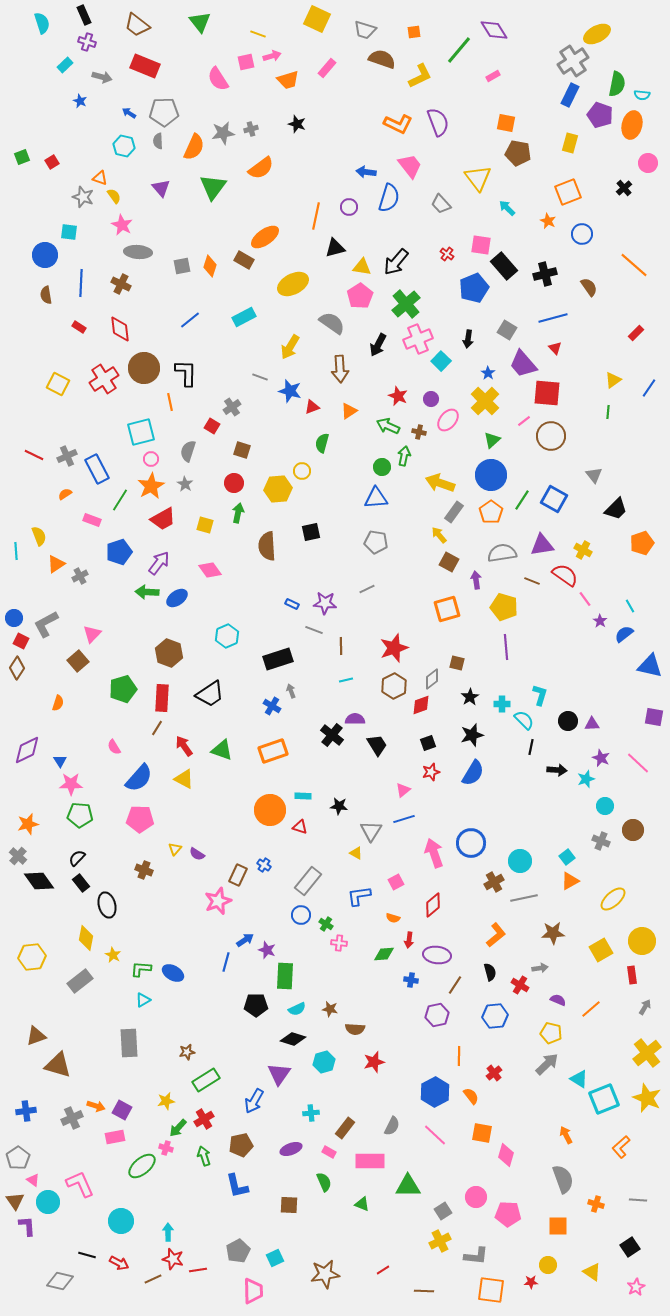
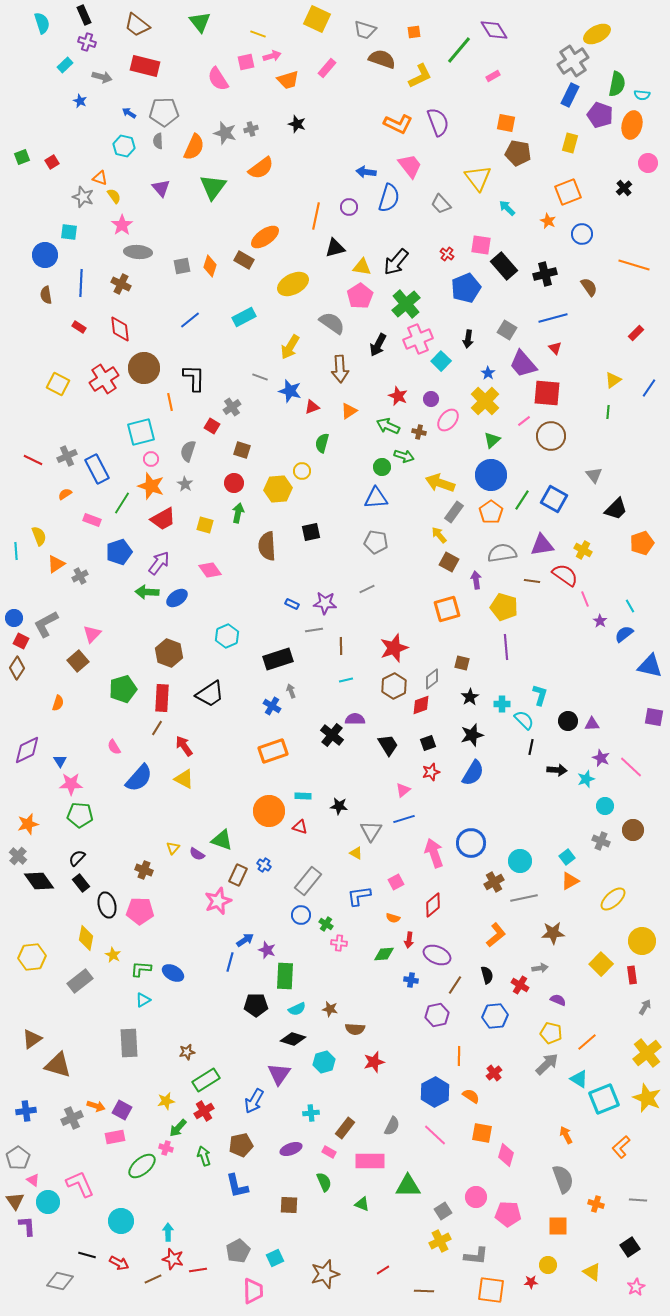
red rectangle at (145, 66): rotated 8 degrees counterclockwise
gray star at (223, 133): moved 2 px right; rotated 25 degrees clockwise
pink star at (122, 225): rotated 10 degrees clockwise
orange line at (634, 265): rotated 24 degrees counterclockwise
blue pentagon at (474, 288): moved 8 px left
black L-shape at (186, 373): moved 8 px right, 5 px down
red line at (34, 455): moved 1 px left, 5 px down
green arrow at (404, 456): rotated 96 degrees clockwise
orange star at (151, 486): rotated 24 degrees counterclockwise
green line at (120, 500): moved 2 px right, 3 px down
brown line at (532, 581): rotated 14 degrees counterclockwise
pink line at (585, 599): rotated 14 degrees clockwise
gray line at (314, 630): rotated 30 degrees counterclockwise
brown square at (457, 663): moved 5 px right
black trapezoid at (377, 745): moved 11 px right
green triangle at (222, 750): moved 90 px down
pink line at (638, 763): moved 7 px left, 4 px down
orange circle at (270, 810): moved 1 px left, 1 px down
pink pentagon at (140, 819): moved 92 px down
yellow triangle at (175, 849): moved 2 px left, 1 px up
yellow square at (601, 950): moved 14 px down; rotated 15 degrees counterclockwise
purple ellipse at (437, 955): rotated 16 degrees clockwise
blue line at (226, 962): moved 4 px right
black semicircle at (490, 972): moved 3 px left, 3 px down
orange line at (591, 1009): moved 4 px left, 33 px down
brown triangle at (36, 1036): moved 4 px left, 3 px down; rotated 15 degrees counterclockwise
orange semicircle at (471, 1096): rotated 18 degrees counterclockwise
red cross at (204, 1119): moved 8 px up
brown star at (325, 1274): rotated 8 degrees counterclockwise
